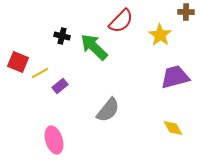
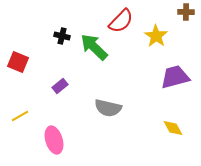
yellow star: moved 4 px left, 1 px down
yellow line: moved 20 px left, 43 px down
gray semicircle: moved 2 px up; rotated 64 degrees clockwise
